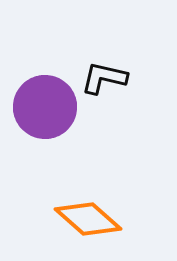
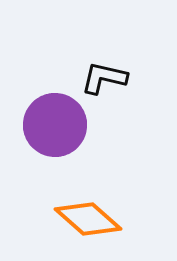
purple circle: moved 10 px right, 18 px down
